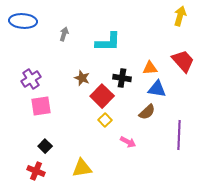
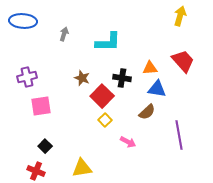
purple cross: moved 4 px left, 2 px up; rotated 18 degrees clockwise
purple line: rotated 12 degrees counterclockwise
